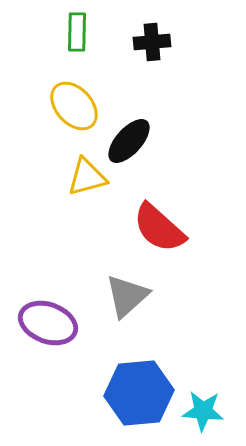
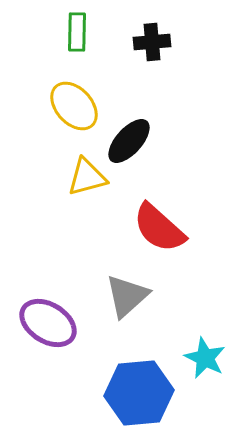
purple ellipse: rotated 12 degrees clockwise
cyan star: moved 2 px right, 53 px up; rotated 21 degrees clockwise
